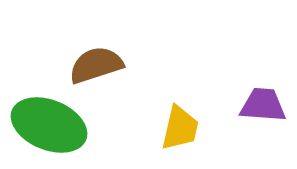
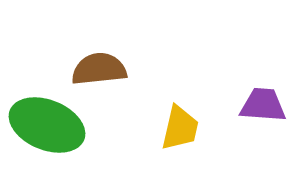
brown semicircle: moved 3 px right, 4 px down; rotated 12 degrees clockwise
green ellipse: moved 2 px left
